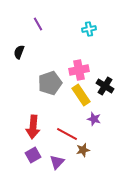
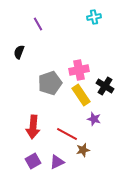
cyan cross: moved 5 px right, 12 px up
purple square: moved 6 px down
purple triangle: rotated 21 degrees clockwise
